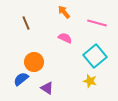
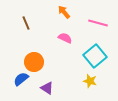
pink line: moved 1 px right
